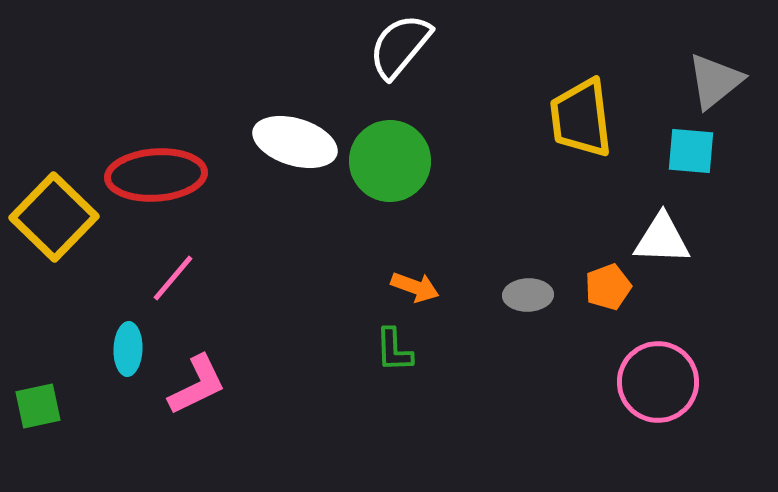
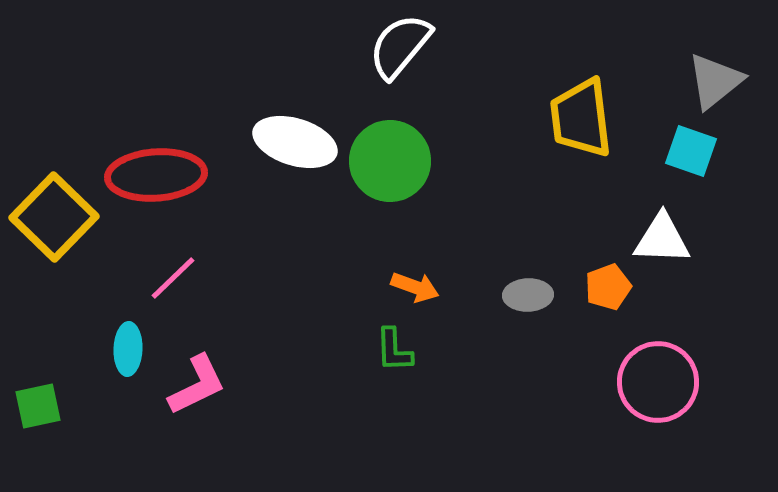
cyan square: rotated 14 degrees clockwise
pink line: rotated 6 degrees clockwise
